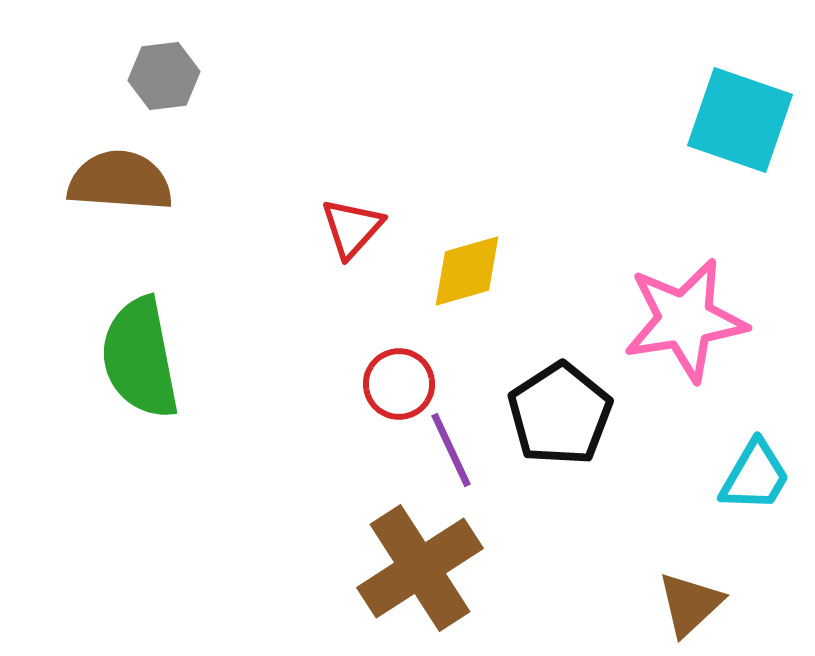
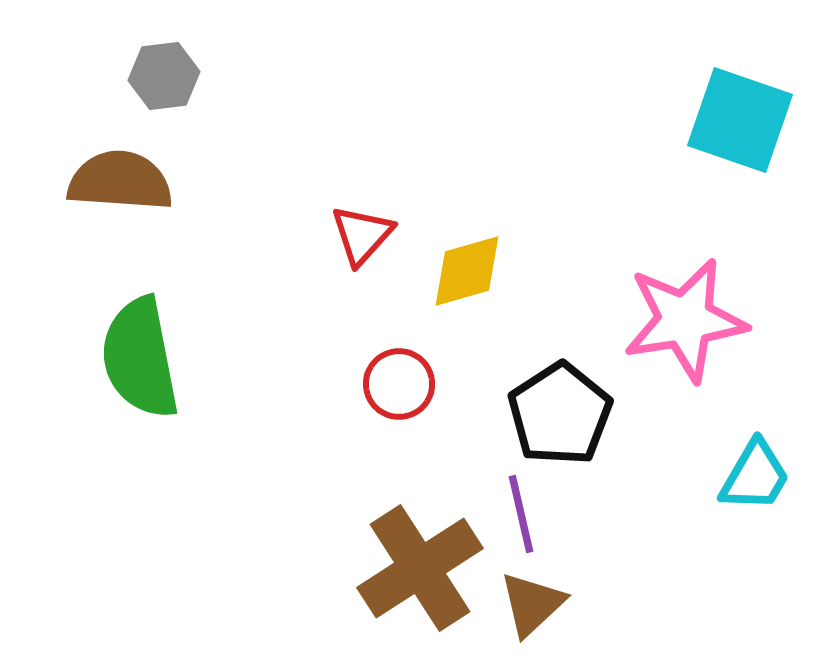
red triangle: moved 10 px right, 7 px down
purple line: moved 70 px right, 64 px down; rotated 12 degrees clockwise
brown triangle: moved 158 px left
